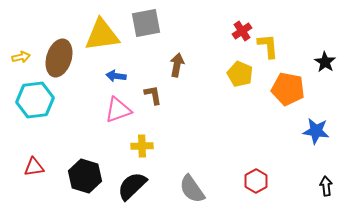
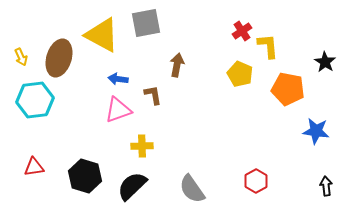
yellow triangle: rotated 36 degrees clockwise
yellow arrow: rotated 78 degrees clockwise
blue arrow: moved 2 px right, 3 px down
